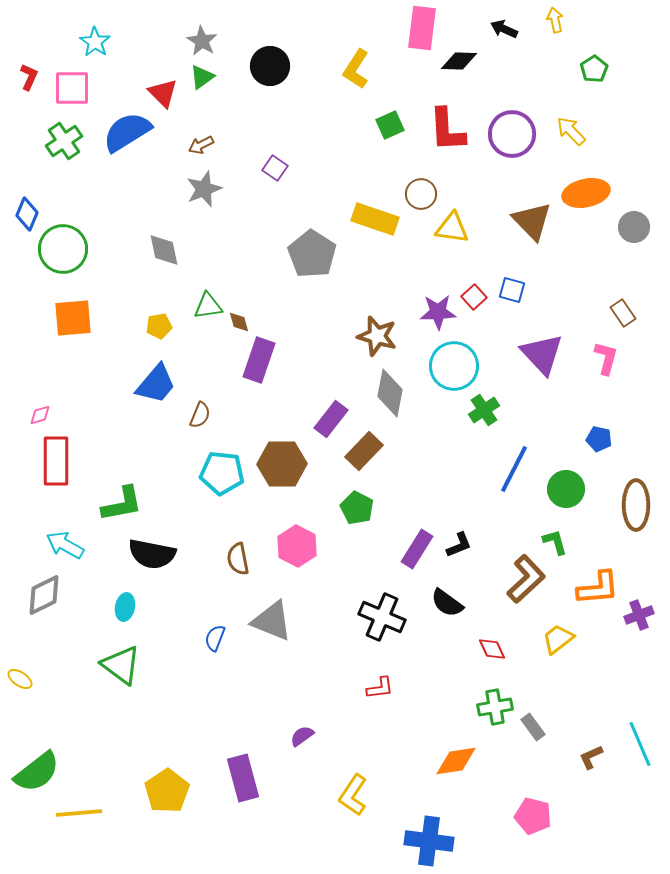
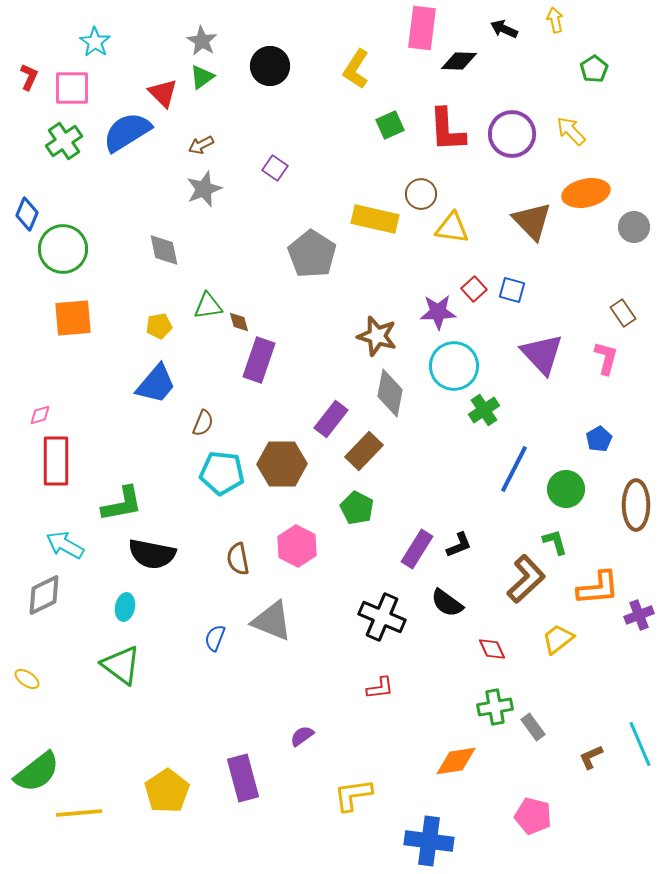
yellow rectangle at (375, 219): rotated 6 degrees counterclockwise
red square at (474, 297): moved 8 px up
brown semicircle at (200, 415): moved 3 px right, 8 px down
blue pentagon at (599, 439): rotated 30 degrees clockwise
yellow ellipse at (20, 679): moved 7 px right
yellow L-shape at (353, 795): rotated 48 degrees clockwise
